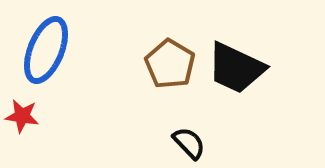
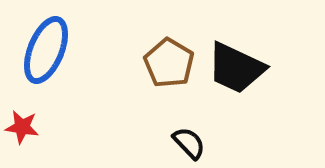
brown pentagon: moved 1 px left, 1 px up
red star: moved 11 px down
